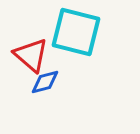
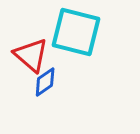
blue diamond: rotated 20 degrees counterclockwise
